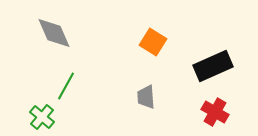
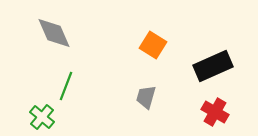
orange square: moved 3 px down
green line: rotated 8 degrees counterclockwise
gray trapezoid: rotated 20 degrees clockwise
